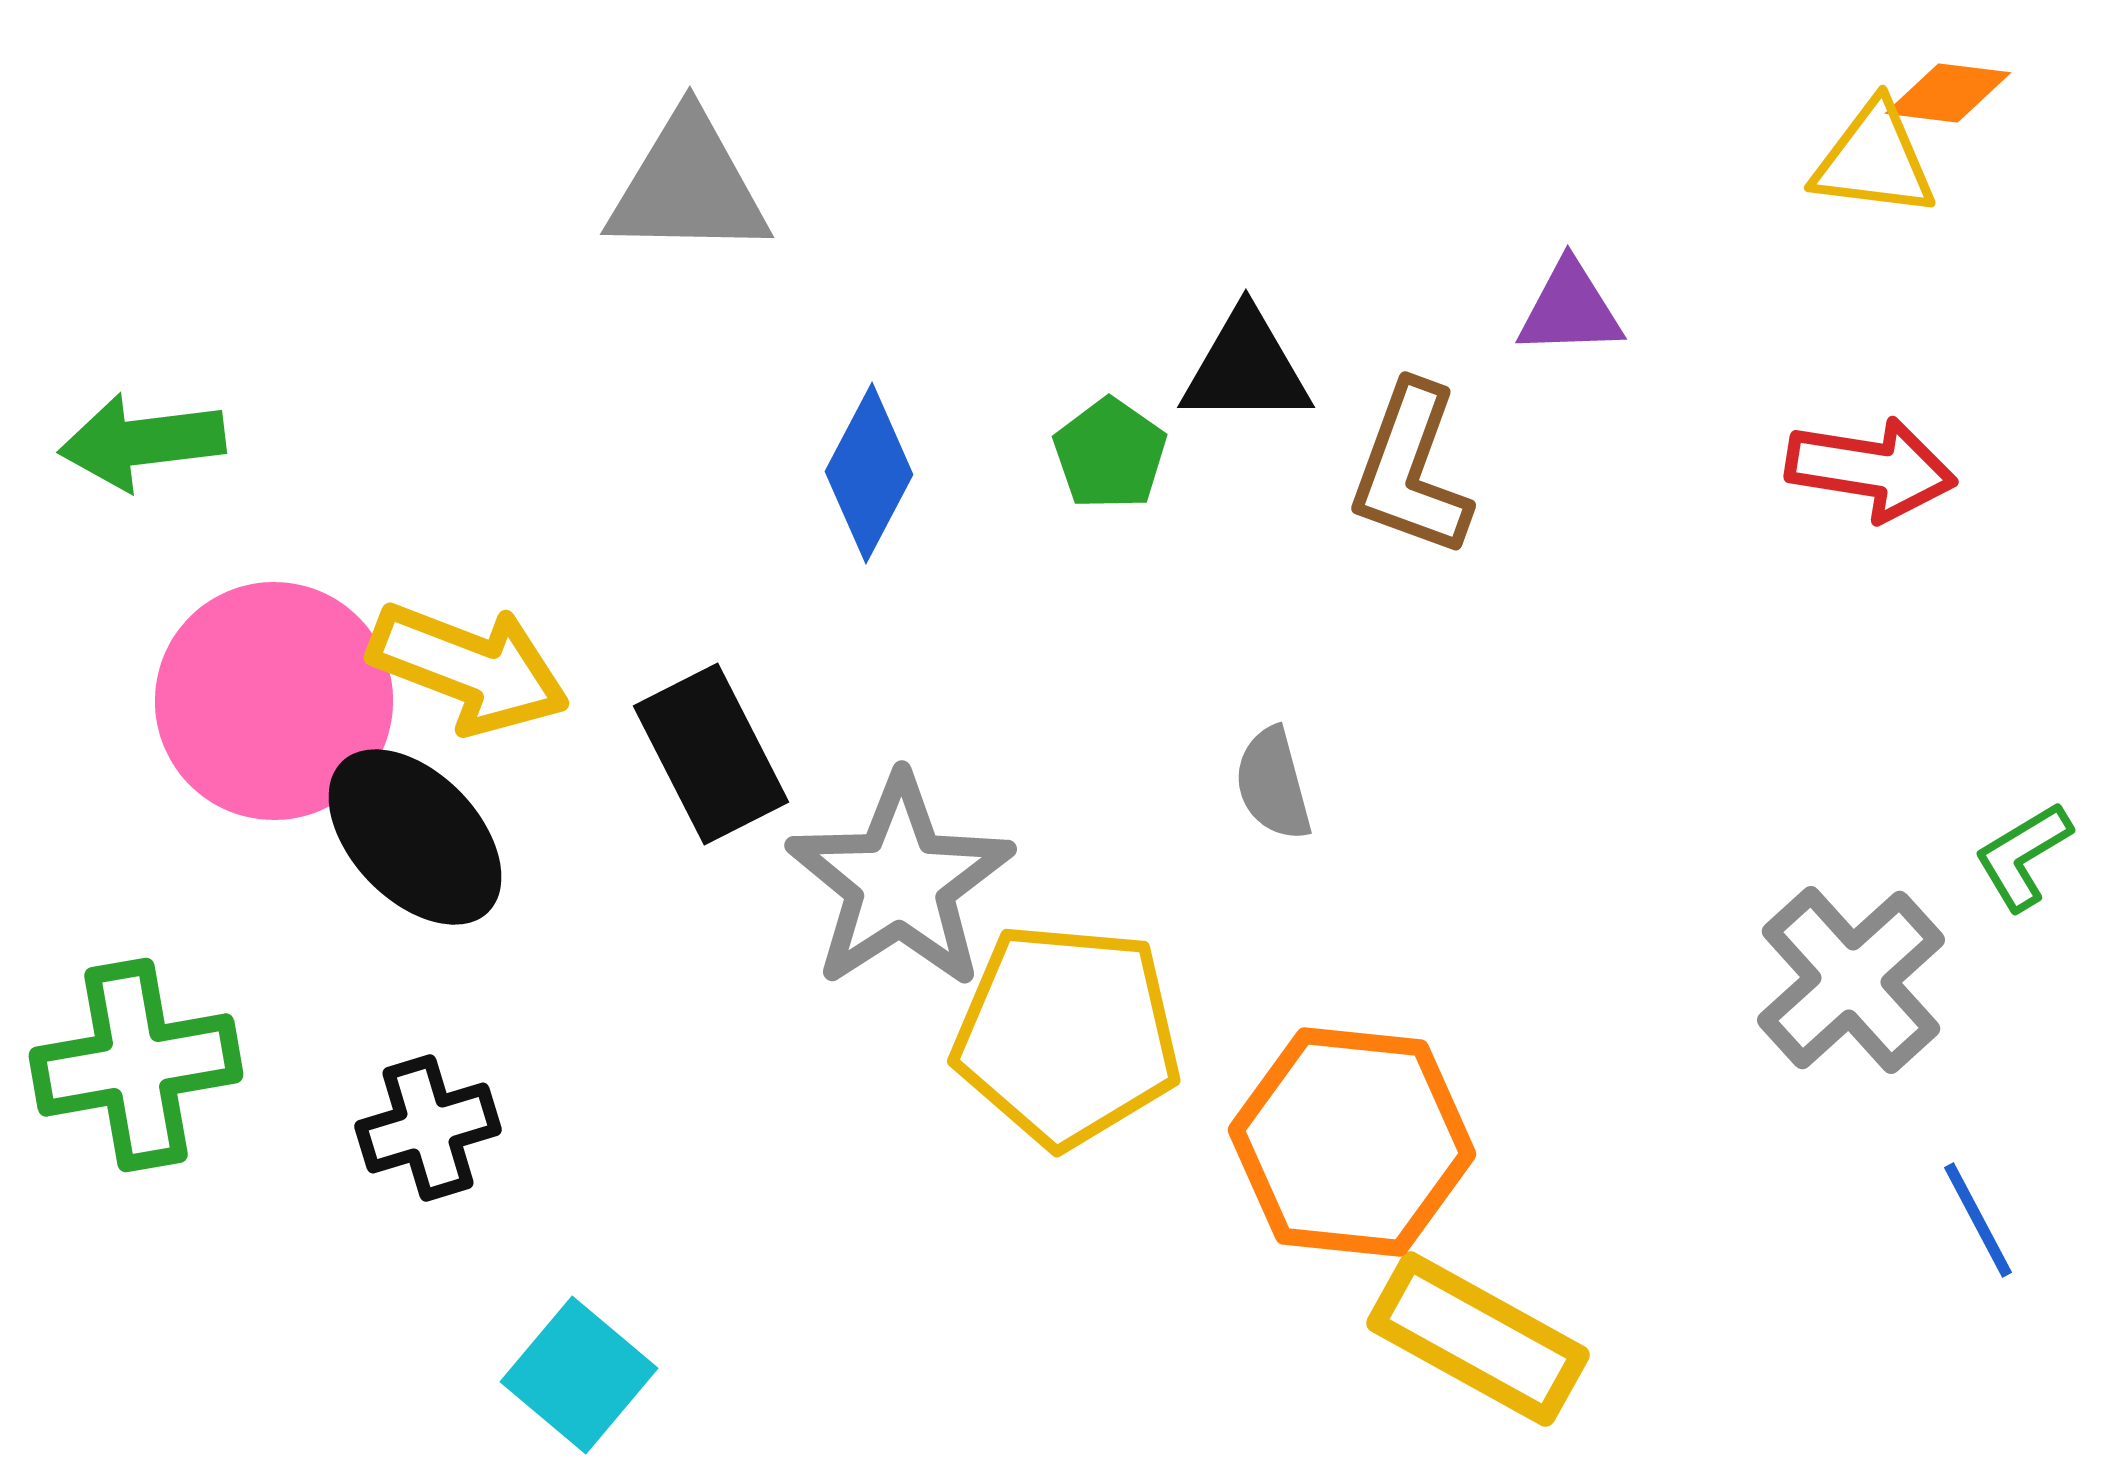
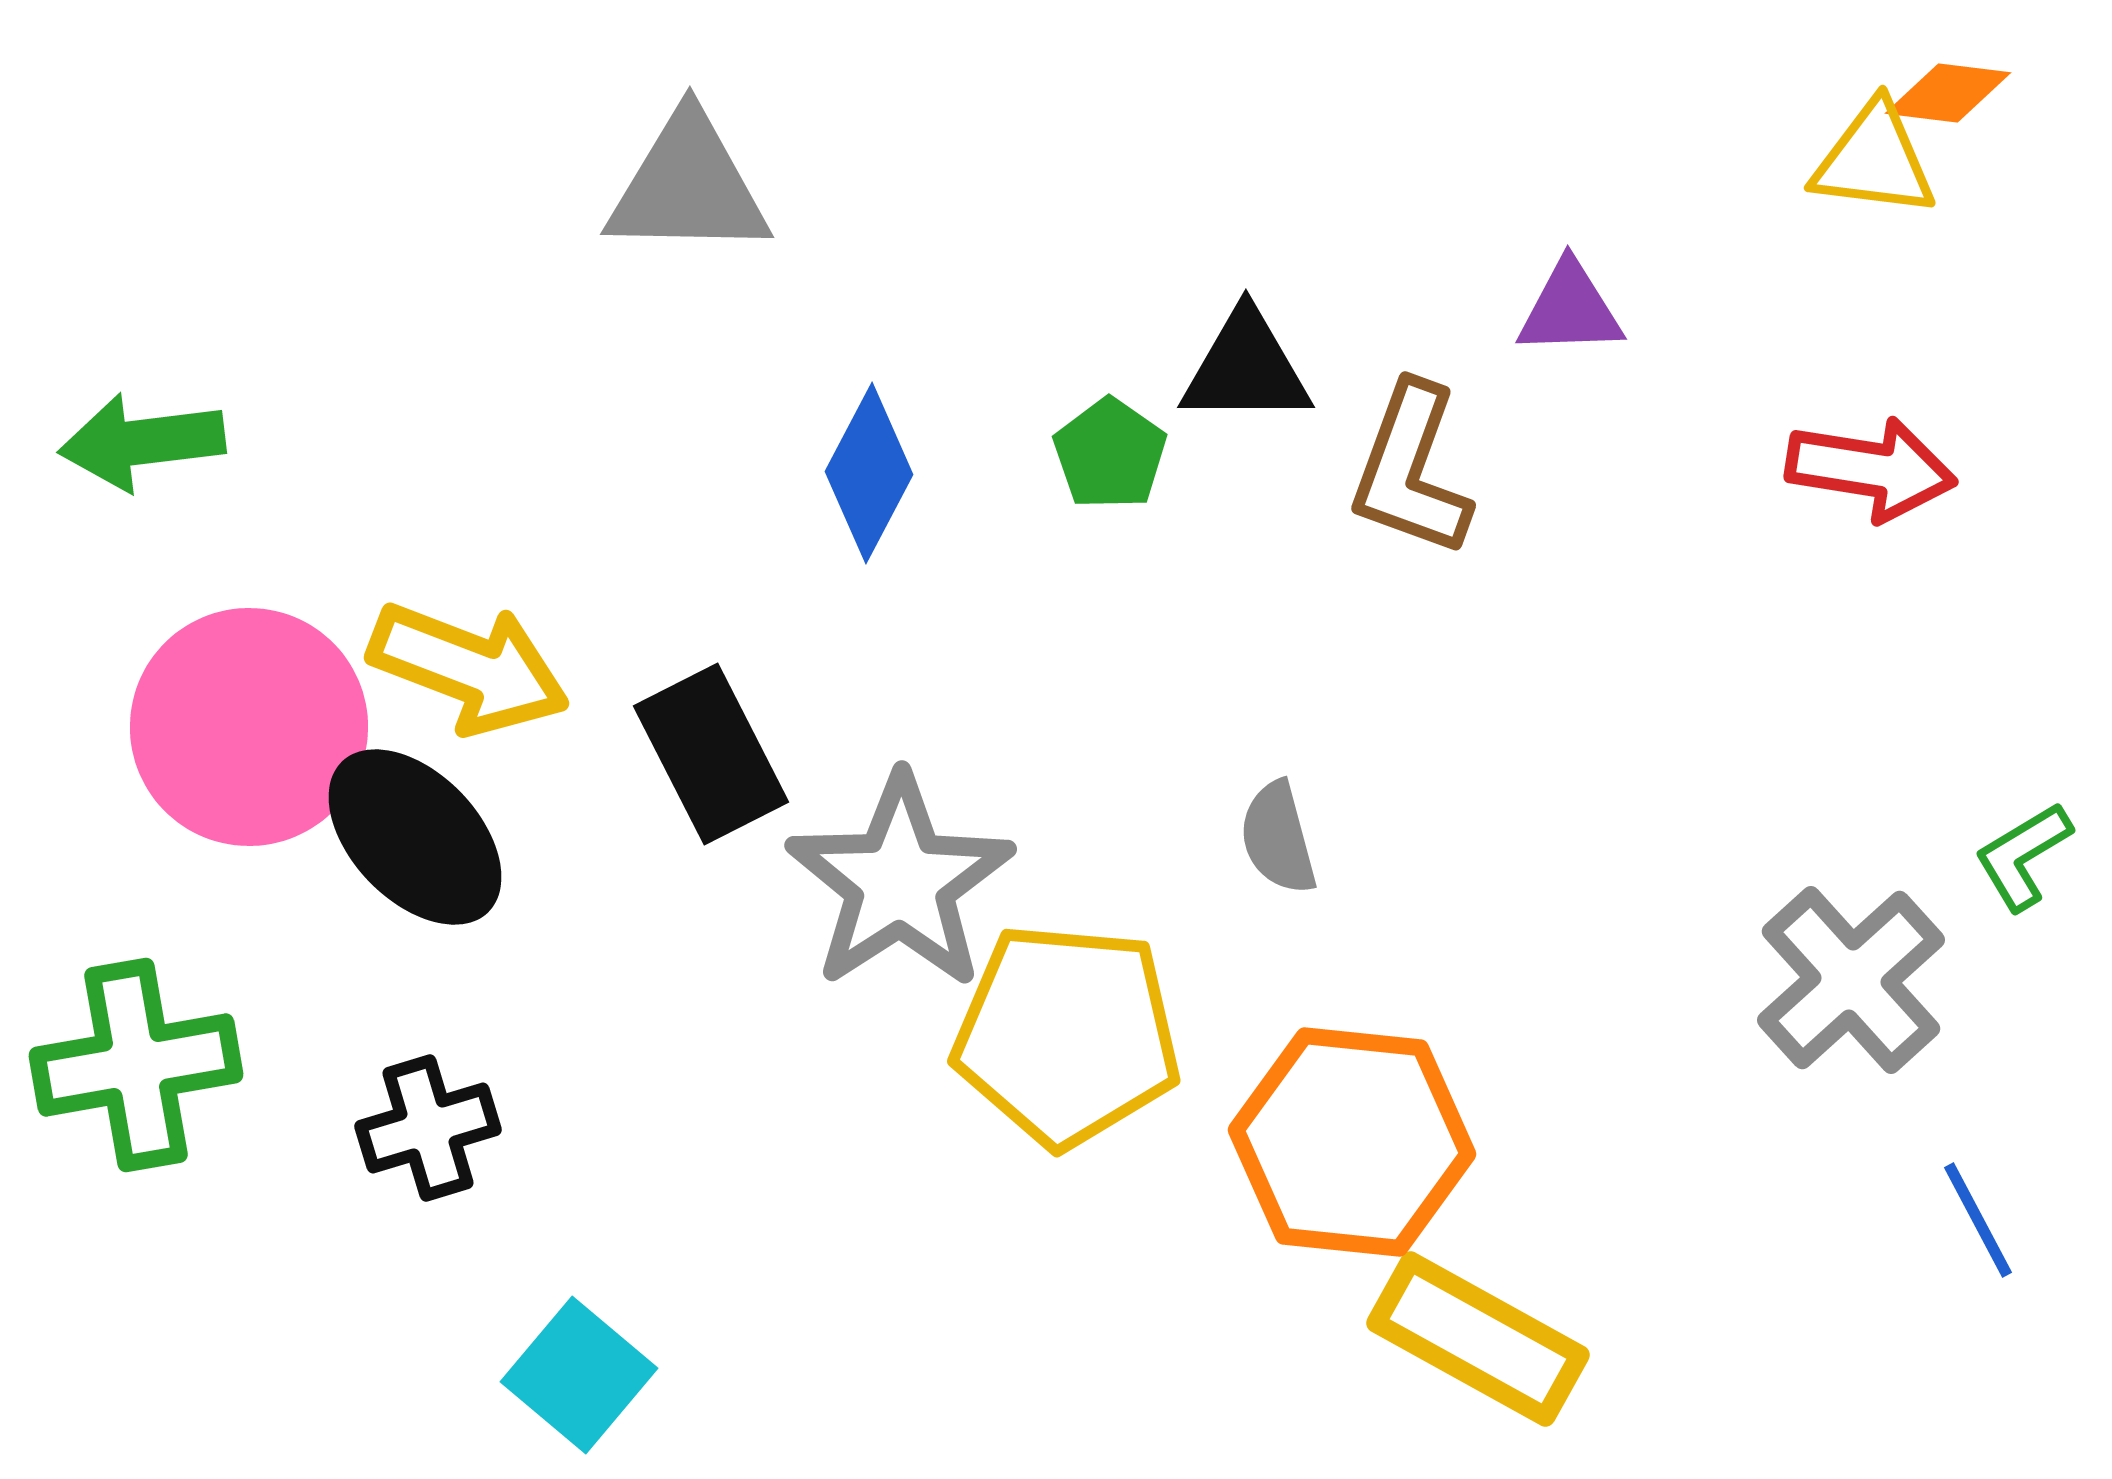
pink circle: moved 25 px left, 26 px down
gray semicircle: moved 5 px right, 54 px down
